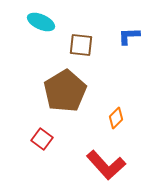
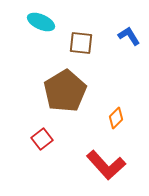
blue L-shape: rotated 60 degrees clockwise
brown square: moved 2 px up
red square: rotated 15 degrees clockwise
